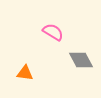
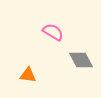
orange triangle: moved 3 px right, 2 px down
